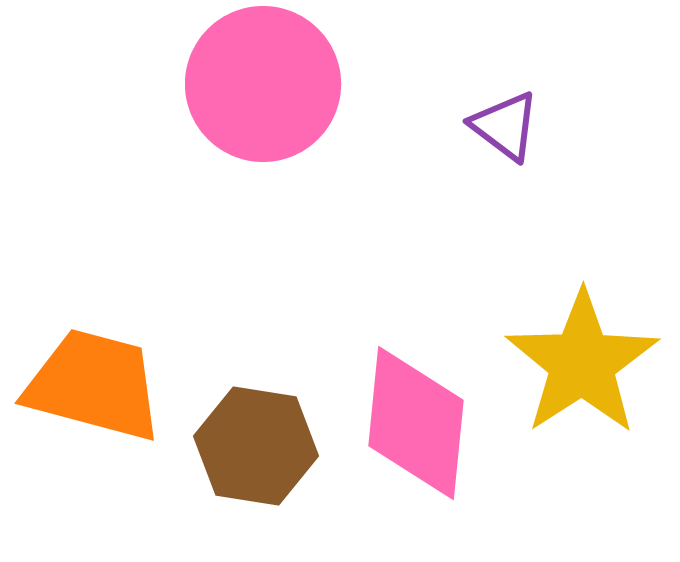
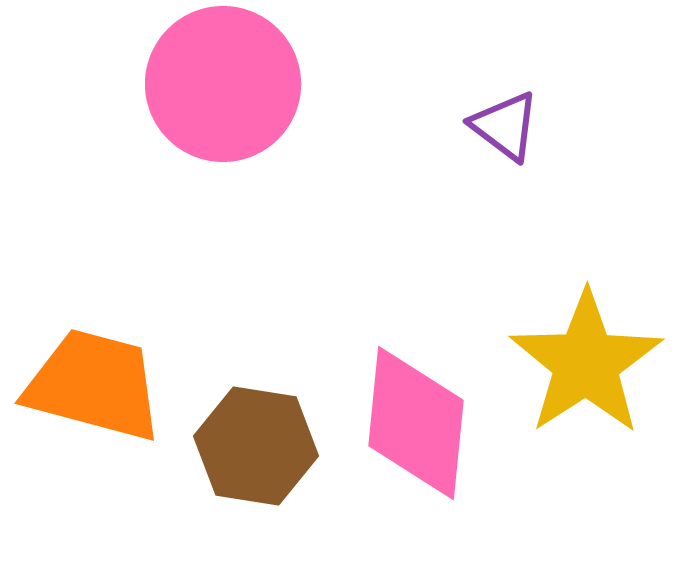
pink circle: moved 40 px left
yellow star: moved 4 px right
